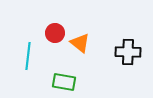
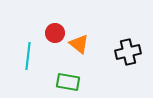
orange triangle: moved 1 px left, 1 px down
black cross: rotated 15 degrees counterclockwise
green rectangle: moved 4 px right
